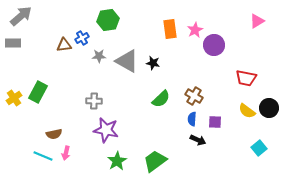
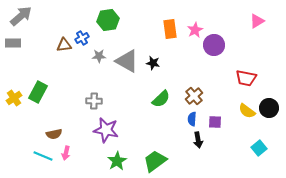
brown cross: rotated 18 degrees clockwise
black arrow: rotated 56 degrees clockwise
